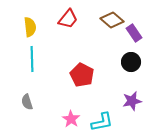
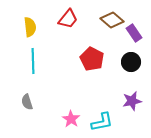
cyan line: moved 1 px right, 2 px down
red pentagon: moved 10 px right, 16 px up
